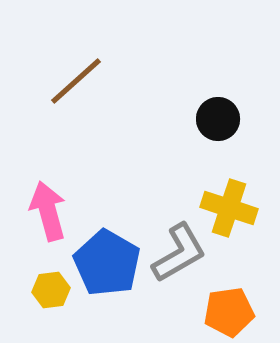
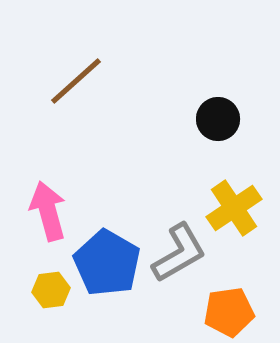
yellow cross: moved 5 px right; rotated 38 degrees clockwise
